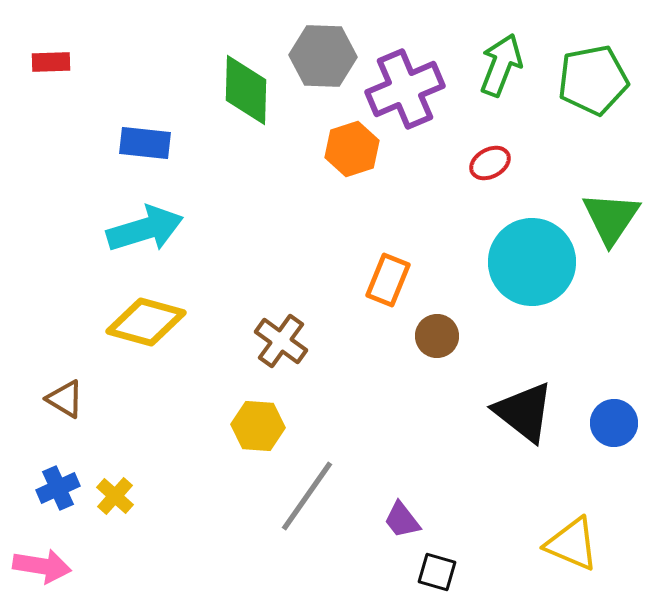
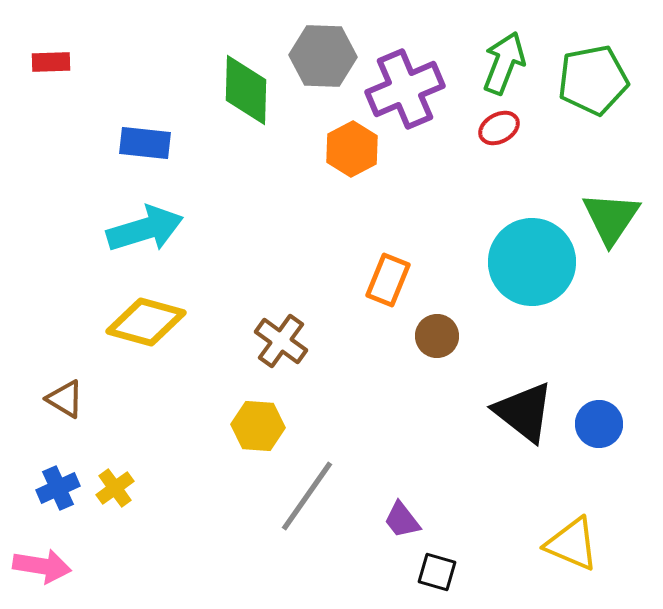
green arrow: moved 3 px right, 2 px up
orange hexagon: rotated 10 degrees counterclockwise
red ellipse: moved 9 px right, 35 px up
blue circle: moved 15 px left, 1 px down
yellow cross: moved 8 px up; rotated 12 degrees clockwise
